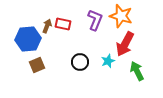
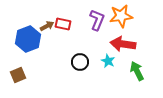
orange star: rotated 25 degrees counterclockwise
purple L-shape: moved 2 px right
brown arrow: rotated 40 degrees clockwise
blue hexagon: rotated 15 degrees counterclockwise
red arrow: moved 2 px left; rotated 70 degrees clockwise
cyan star: rotated 24 degrees counterclockwise
brown square: moved 19 px left, 10 px down
